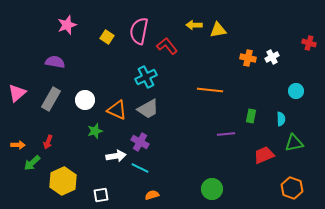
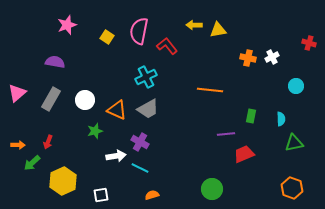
cyan circle: moved 5 px up
red trapezoid: moved 20 px left, 1 px up
